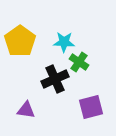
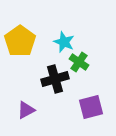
cyan star: rotated 20 degrees clockwise
black cross: rotated 8 degrees clockwise
purple triangle: rotated 36 degrees counterclockwise
